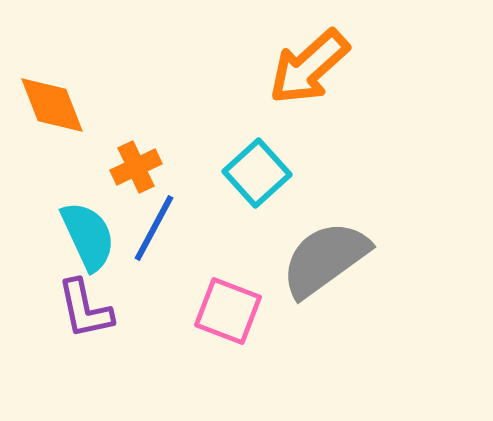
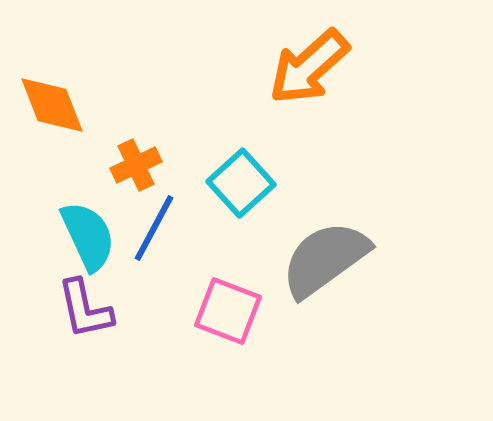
orange cross: moved 2 px up
cyan square: moved 16 px left, 10 px down
